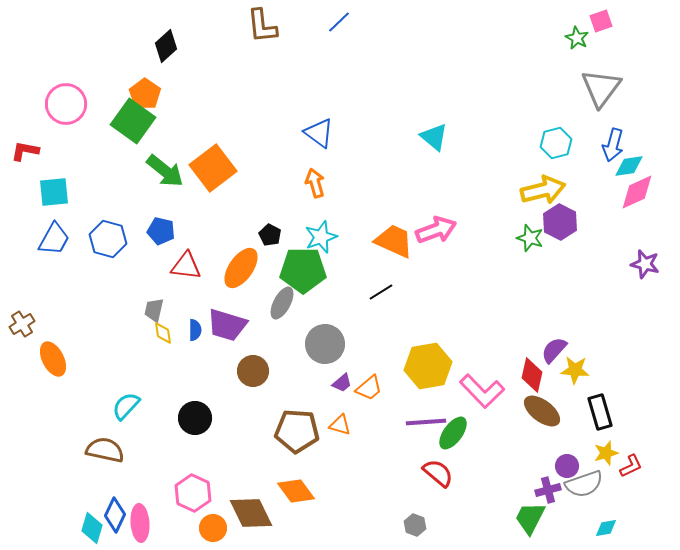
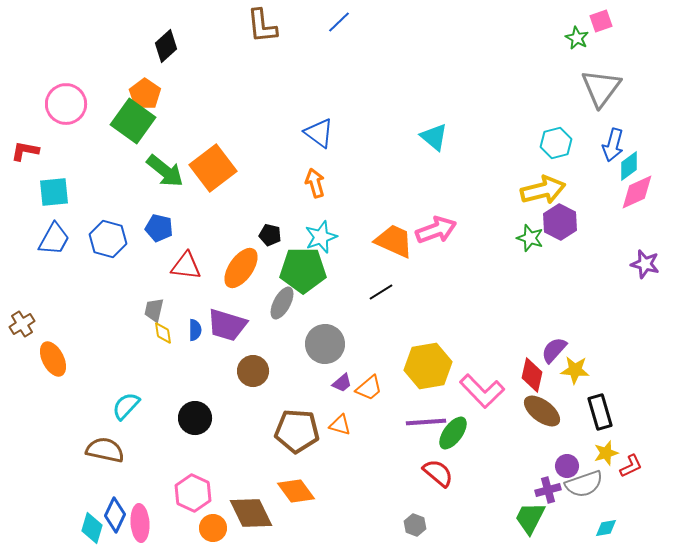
cyan diamond at (629, 166): rotated 28 degrees counterclockwise
blue pentagon at (161, 231): moved 2 px left, 3 px up
black pentagon at (270, 235): rotated 15 degrees counterclockwise
